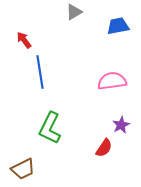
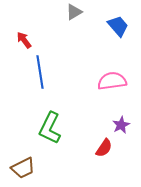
blue trapezoid: rotated 60 degrees clockwise
brown trapezoid: moved 1 px up
